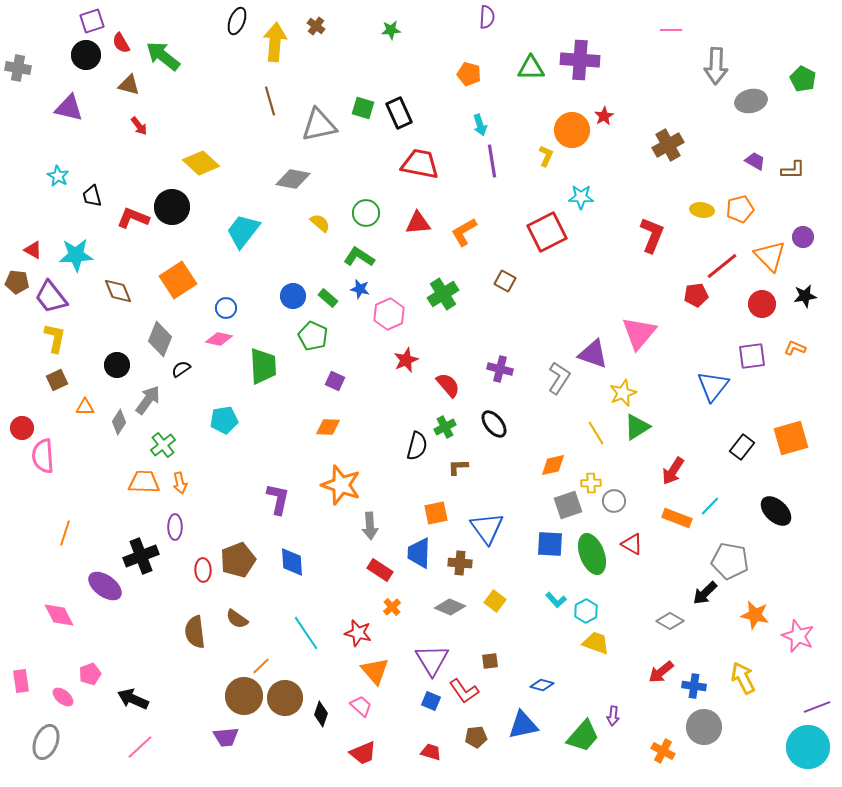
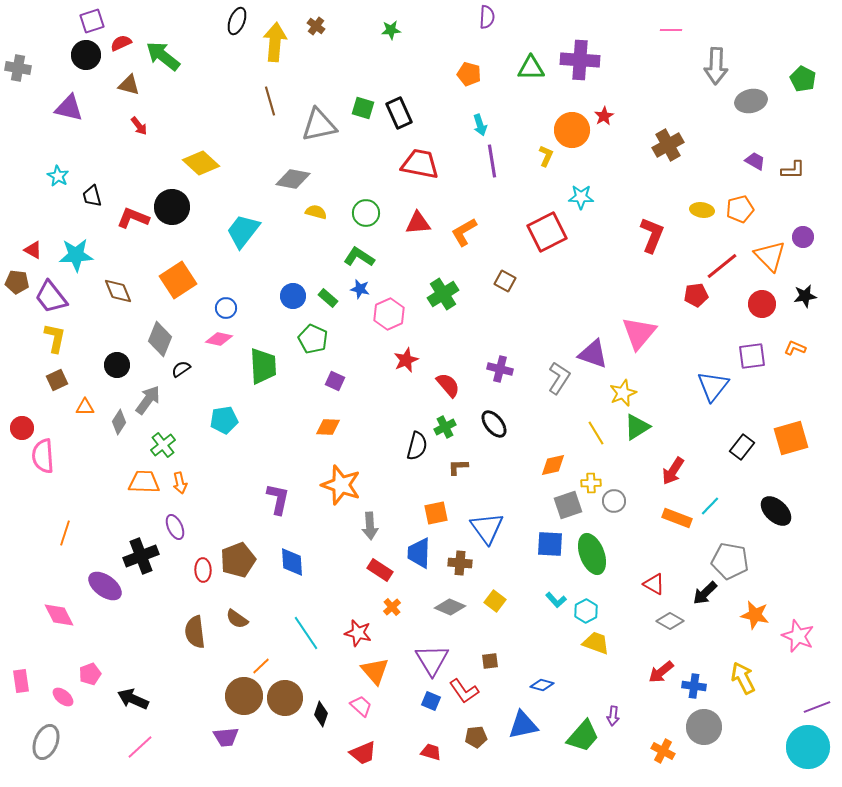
red semicircle at (121, 43): rotated 95 degrees clockwise
yellow semicircle at (320, 223): moved 4 px left, 11 px up; rotated 25 degrees counterclockwise
green pentagon at (313, 336): moved 3 px down
purple ellipse at (175, 527): rotated 25 degrees counterclockwise
red triangle at (632, 544): moved 22 px right, 40 px down
